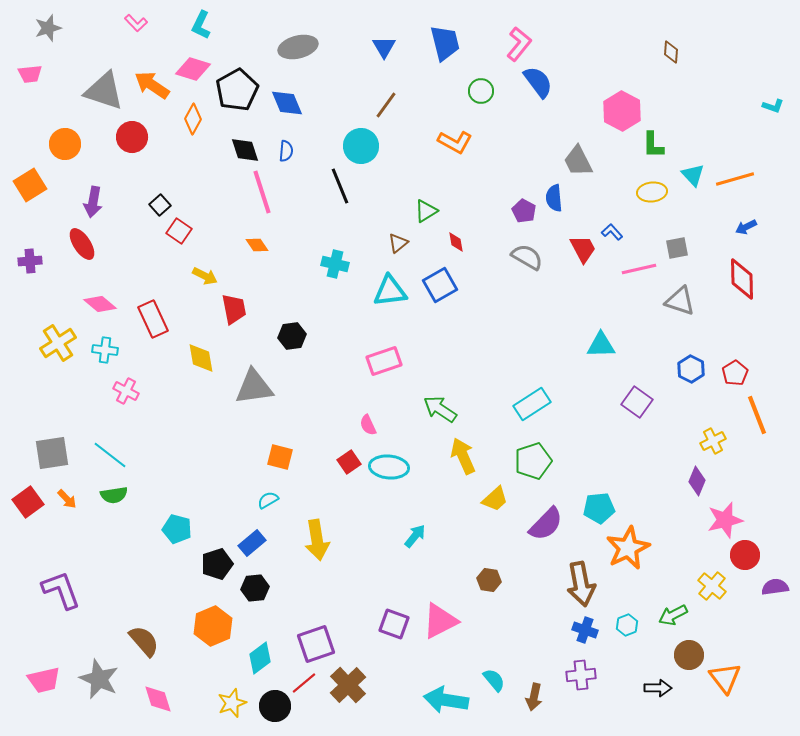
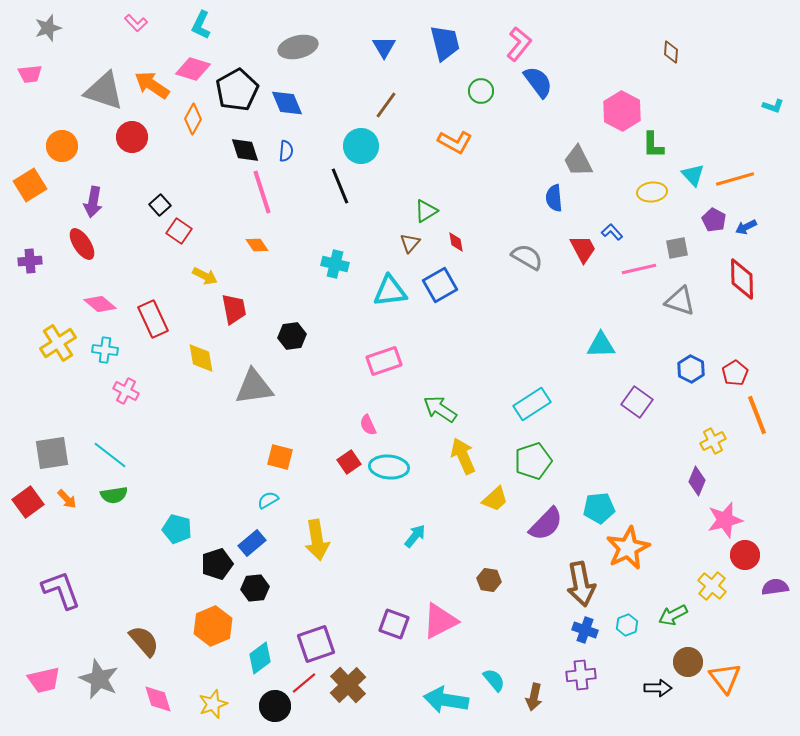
orange circle at (65, 144): moved 3 px left, 2 px down
purple pentagon at (524, 211): moved 190 px right, 9 px down
brown triangle at (398, 243): moved 12 px right; rotated 10 degrees counterclockwise
brown circle at (689, 655): moved 1 px left, 7 px down
yellow star at (232, 703): moved 19 px left, 1 px down
